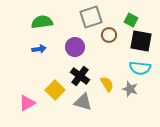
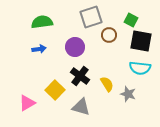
gray star: moved 2 px left, 5 px down
gray triangle: moved 2 px left, 5 px down
